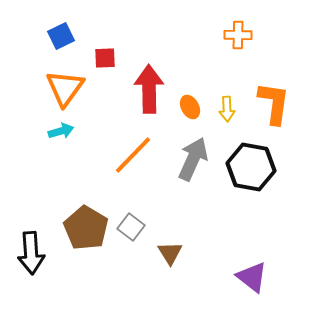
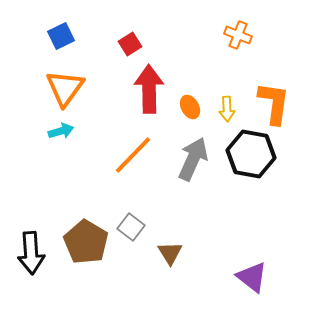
orange cross: rotated 20 degrees clockwise
red square: moved 25 px right, 14 px up; rotated 30 degrees counterclockwise
black hexagon: moved 13 px up
brown pentagon: moved 14 px down
